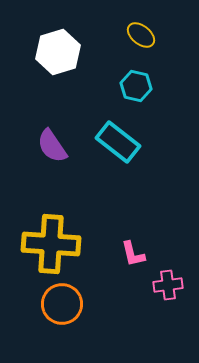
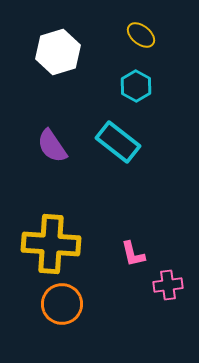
cyan hexagon: rotated 16 degrees clockwise
